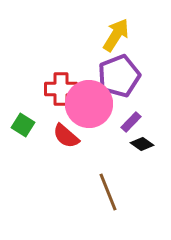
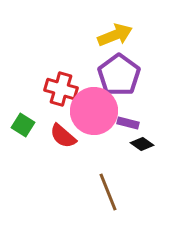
yellow arrow: moved 1 px left; rotated 36 degrees clockwise
purple pentagon: moved 1 px up; rotated 15 degrees counterclockwise
red cross: rotated 16 degrees clockwise
pink circle: moved 5 px right, 7 px down
purple rectangle: moved 3 px left, 1 px down; rotated 60 degrees clockwise
red semicircle: moved 3 px left
